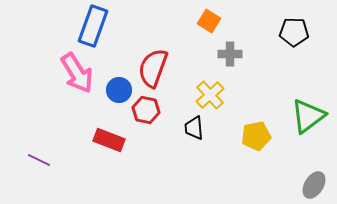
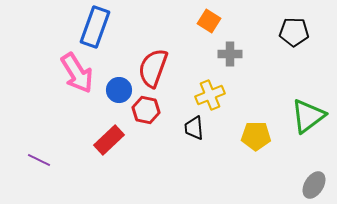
blue rectangle: moved 2 px right, 1 px down
yellow cross: rotated 20 degrees clockwise
yellow pentagon: rotated 12 degrees clockwise
red rectangle: rotated 64 degrees counterclockwise
